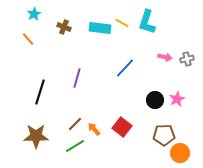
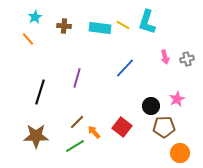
cyan star: moved 1 px right, 3 px down
yellow line: moved 1 px right, 2 px down
brown cross: moved 1 px up; rotated 16 degrees counterclockwise
pink arrow: rotated 64 degrees clockwise
black circle: moved 4 px left, 6 px down
brown line: moved 2 px right, 2 px up
orange arrow: moved 3 px down
brown pentagon: moved 8 px up
